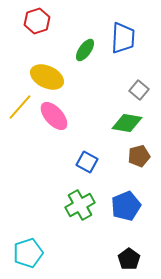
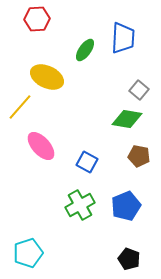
red hexagon: moved 2 px up; rotated 15 degrees clockwise
pink ellipse: moved 13 px left, 30 px down
green diamond: moved 4 px up
brown pentagon: rotated 25 degrees clockwise
black pentagon: rotated 15 degrees counterclockwise
